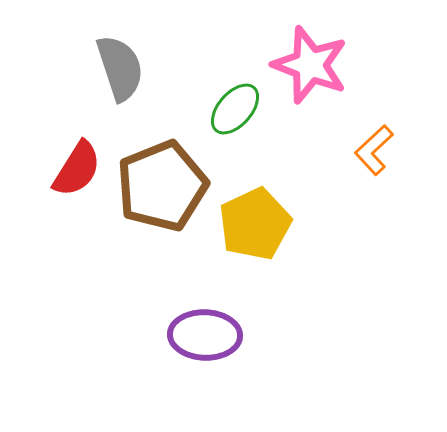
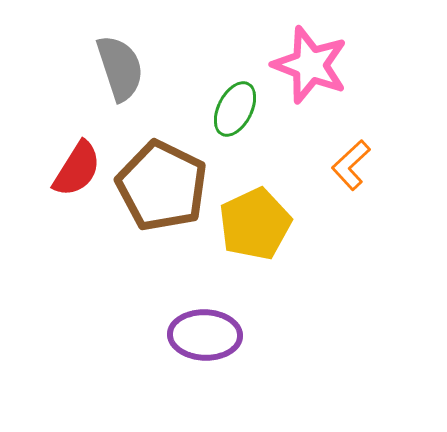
green ellipse: rotated 14 degrees counterclockwise
orange L-shape: moved 23 px left, 15 px down
brown pentagon: rotated 24 degrees counterclockwise
